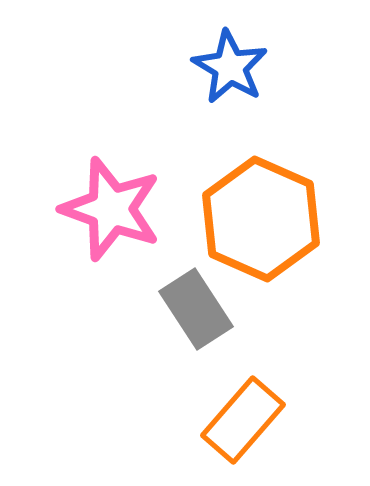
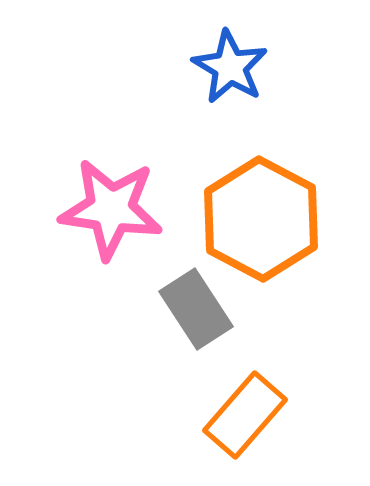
pink star: rotated 12 degrees counterclockwise
orange hexagon: rotated 4 degrees clockwise
orange rectangle: moved 2 px right, 5 px up
